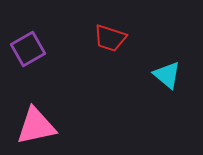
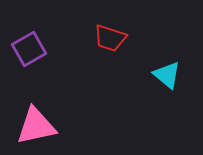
purple square: moved 1 px right
